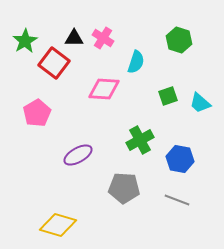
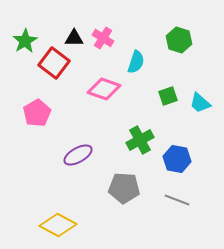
pink diamond: rotated 16 degrees clockwise
blue hexagon: moved 3 px left
yellow diamond: rotated 12 degrees clockwise
